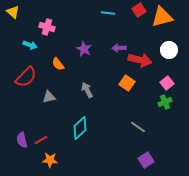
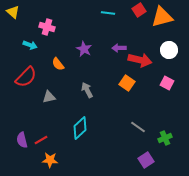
pink square: rotated 24 degrees counterclockwise
green cross: moved 36 px down
